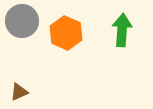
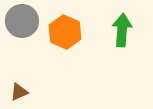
orange hexagon: moved 1 px left, 1 px up
